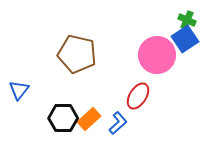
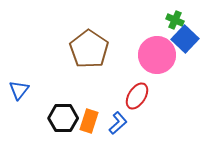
green cross: moved 12 px left
blue square: rotated 12 degrees counterclockwise
brown pentagon: moved 12 px right, 5 px up; rotated 21 degrees clockwise
red ellipse: moved 1 px left
orange rectangle: moved 2 px down; rotated 30 degrees counterclockwise
